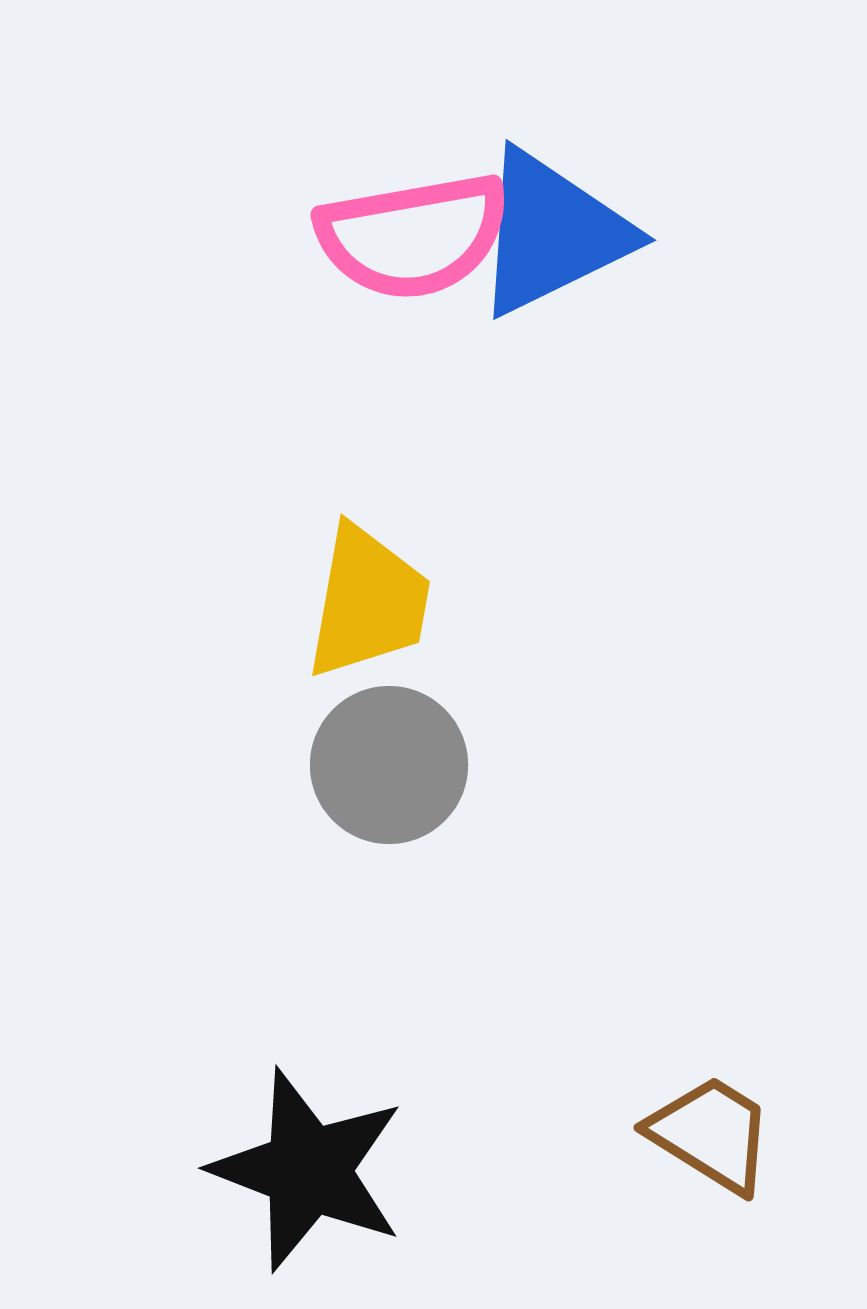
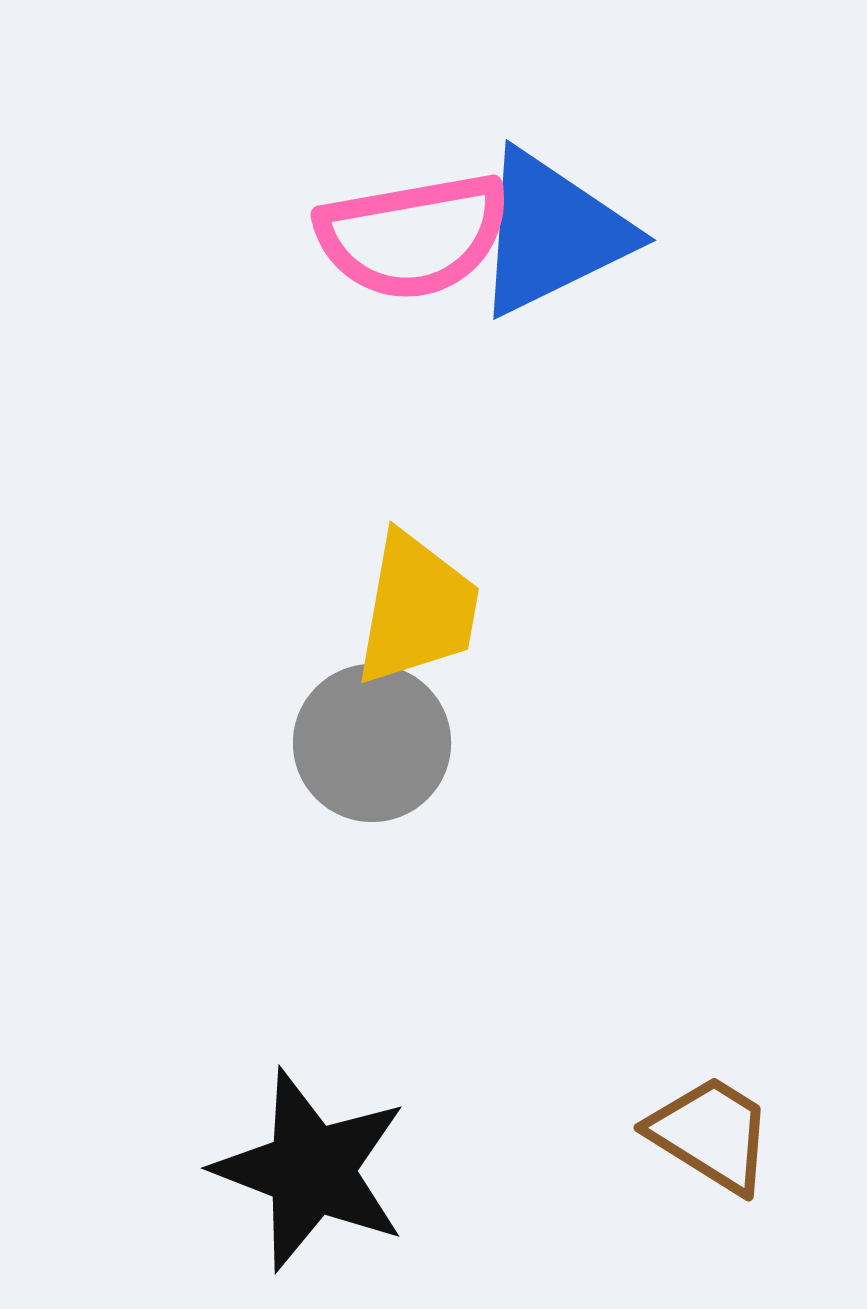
yellow trapezoid: moved 49 px right, 7 px down
gray circle: moved 17 px left, 22 px up
black star: moved 3 px right
